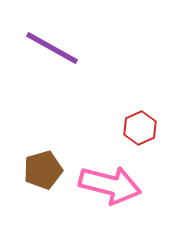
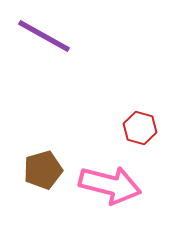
purple line: moved 8 px left, 12 px up
red hexagon: rotated 20 degrees counterclockwise
